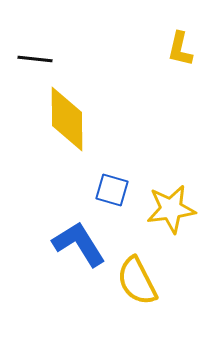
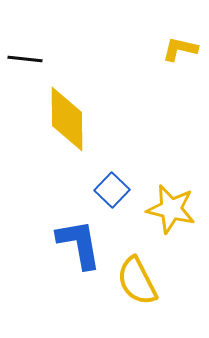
yellow L-shape: rotated 90 degrees clockwise
black line: moved 10 px left
blue square: rotated 28 degrees clockwise
yellow star: rotated 21 degrees clockwise
blue L-shape: rotated 22 degrees clockwise
